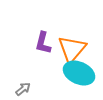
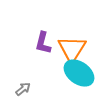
orange triangle: rotated 8 degrees counterclockwise
cyan ellipse: rotated 12 degrees clockwise
